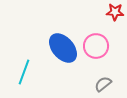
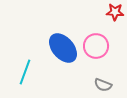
cyan line: moved 1 px right
gray semicircle: moved 1 px down; rotated 120 degrees counterclockwise
